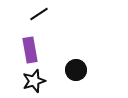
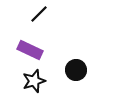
black line: rotated 12 degrees counterclockwise
purple rectangle: rotated 55 degrees counterclockwise
